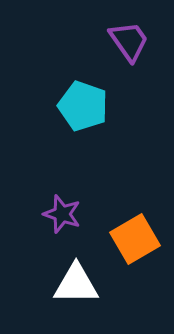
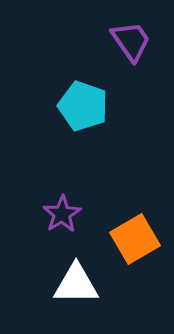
purple trapezoid: moved 2 px right
purple star: rotated 21 degrees clockwise
